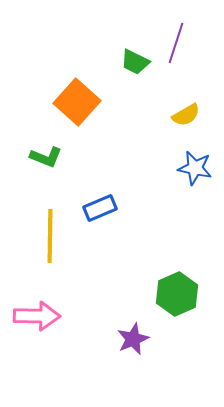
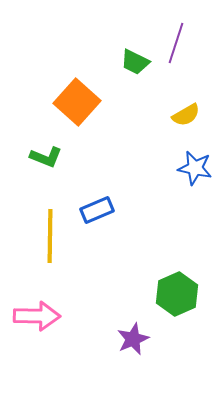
blue rectangle: moved 3 px left, 2 px down
